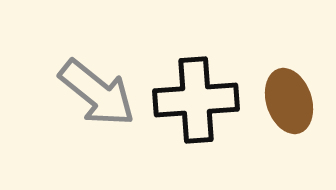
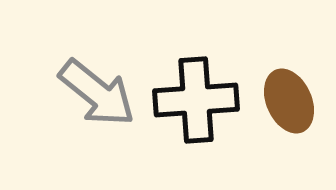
brown ellipse: rotated 6 degrees counterclockwise
